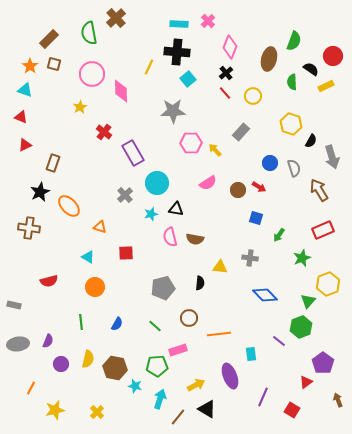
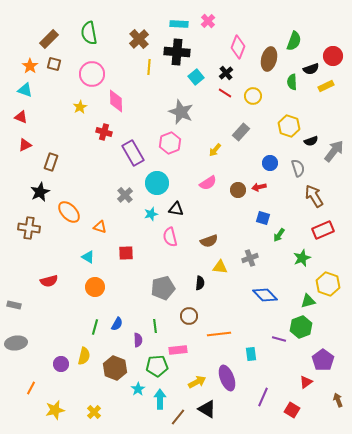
brown cross at (116, 18): moved 23 px right, 21 px down
pink diamond at (230, 47): moved 8 px right
yellow line at (149, 67): rotated 21 degrees counterclockwise
black semicircle at (311, 69): rotated 126 degrees clockwise
cyan square at (188, 79): moved 8 px right, 2 px up
pink diamond at (121, 91): moved 5 px left, 10 px down
red line at (225, 93): rotated 16 degrees counterclockwise
gray star at (173, 111): moved 8 px right, 1 px down; rotated 25 degrees clockwise
yellow hexagon at (291, 124): moved 2 px left, 2 px down
red cross at (104, 132): rotated 21 degrees counterclockwise
black semicircle at (311, 141): rotated 40 degrees clockwise
pink hexagon at (191, 143): moved 21 px left; rotated 20 degrees counterclockwise
yellow arrow at (215, 150): rotated 96 degrees counterclockwise
gray arrow at (332, 157): moved 2 px right, 6 px up; rotated 125 degrees counterclockwise
brown rectangle at (53, 163): moved 2 px left, 1 px up
gray semicircle at (294, 168): moved 4 px right
red arrow at (259, 187): rotated 136 degrees clockwise
brown arrow at (319, 190): moved 5 px left, 6 px down
orange ellipse at (69, 206): moved 6 px down
blue square at (256, 218): moved 7 px right
brown semicircle at (195, 239): moved 14 px right, 2 px down; rotated 30 degrees counterclockwise
gray cross at (250, 258): rotated 28 degrees counterclockwise
yellow hexagon at (328, 284): rotated 20 degrees counterclockwise
green triangle at (308, 301): rotated 35 degrees clockwise
brown circle at (189, 318): moved 2 px up
green line at (81, 322): moved 14 px right, 5 px down; rotated 21 degrees clockwise
green line at (155, 326): rotated 40 degrees clockwise
purple semicircle at (48, 341): moved 90 px right, 1 px up; rotated 24 degrees counterclockwise
purple line at (279, 341): moved 2 px up; rotated 24 degrees counterclockwise
gray ellipse at (18, 344): moved 2 px left, 1 px up
pink rectangle at (178, 350): rotated 12 degrees clockwise
yellow semicircle at (88, 359): moved 4 px left, 3 px up
purple pentagon at (323, 363): moved 3 px up
brown hexagon at (115, 368): rotated 10 degrees clockwise
purple ellipse at (230, 376): moved 3 px left, 2 px down
yellow arrow at (196, 385): moved 1 px right, 3 px up
cyan star at (135, 386): moved 3 px right, 3 px down; rotated 24 degrees clockwise
cyan arrow at (160, 399): rotated 18 degrees counterclockwise
yellow cross at (97, 412): moved 3 px left
